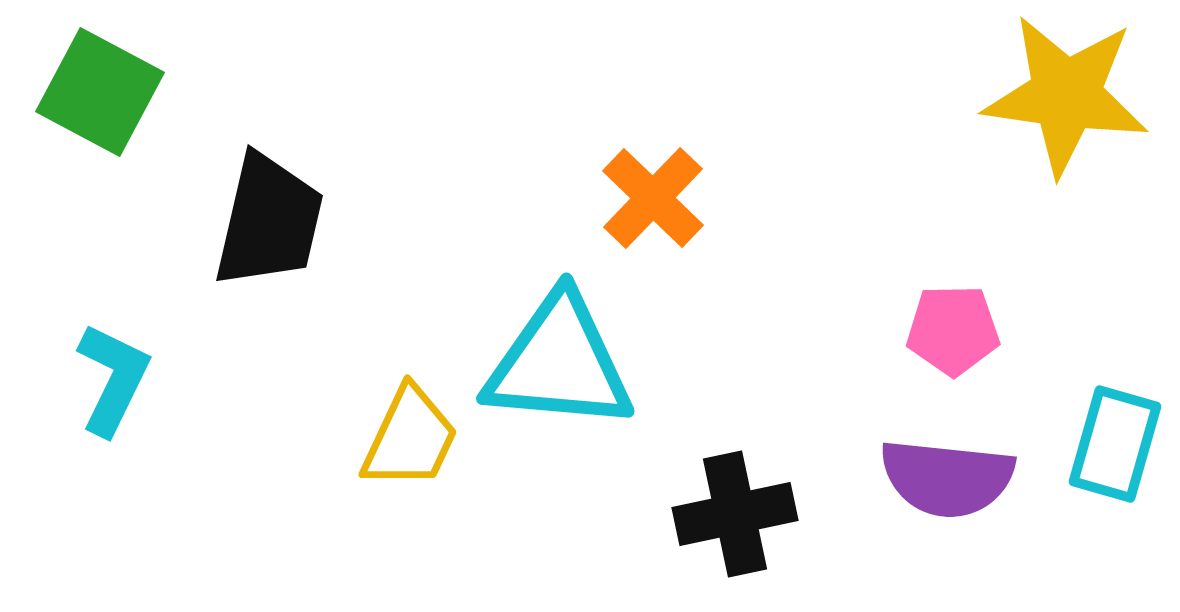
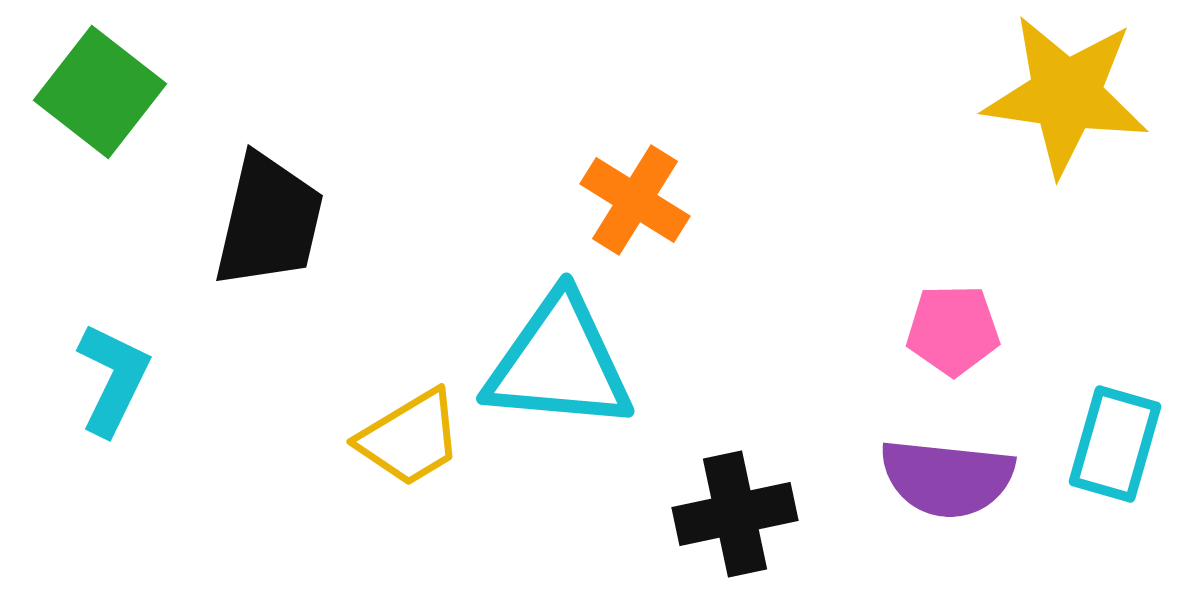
green square: rotated 10 degrees clockwise
orange cross: moved 18 px left, 2 px down; rotated 12 degrees counterclockwise
yellow trapezoid: rotated 34 degrees clockwise
